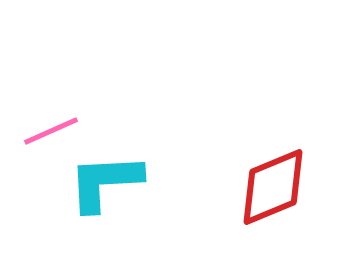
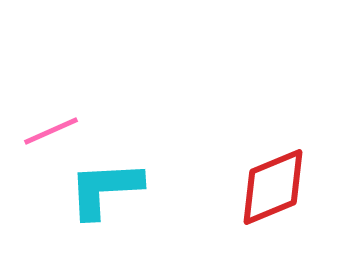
cyan L-shape: moved 7 px down
